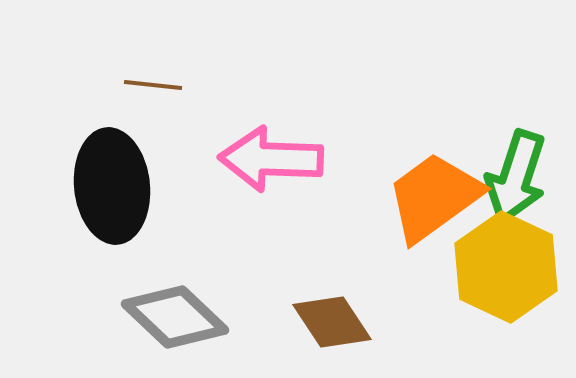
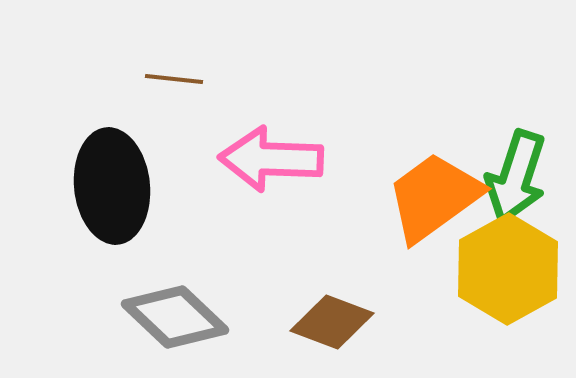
brown line: moved 21 px right, 6 px up
yellow hexagon: moved 2 px right, 2 px down; rotated 6 degrees clockwise
brown diamond: rotated 36 degrees counterclockwise
